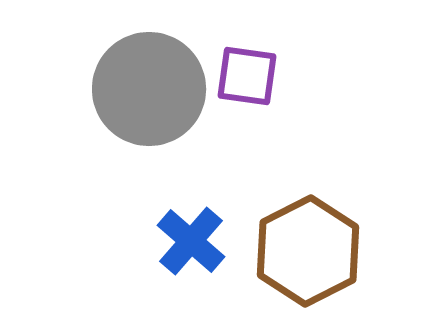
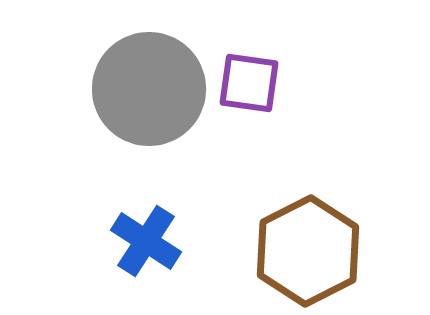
purple square: moved 2 px right, 7 px down
blue cross: moved 45 px left; rotated 8 degrees counterclockwise
